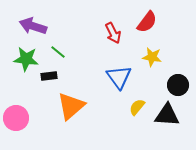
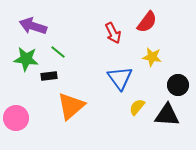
blue triangle: moved 1 px right, 1 px down
